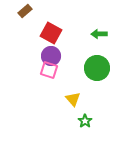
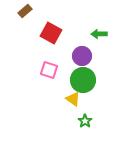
purple circle: moved 31 px right
green circle: moved 14 px left, 12 px down
yellow triangle: rotated 14 degrees counterclockwise
